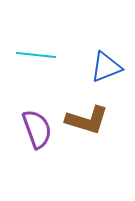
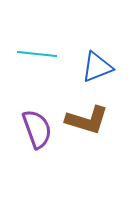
cyan line: moved 1 px right, 1 px up
blue triangle: moved 9 px left
